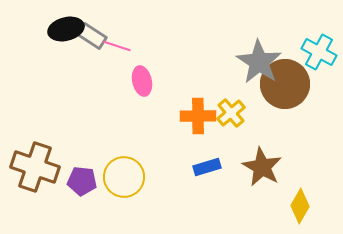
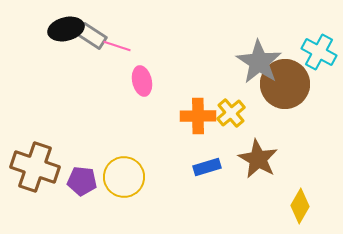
brown star: moved 4 px left, 8 px up
